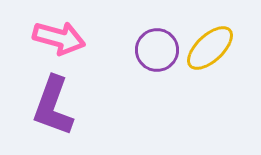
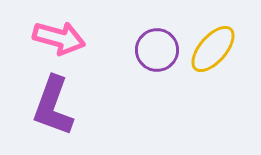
yellow ellipse: moved 3 px right, 1 px down; rotated 6 degrees counterclockwise
